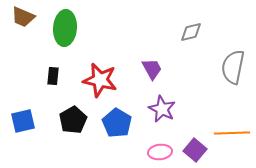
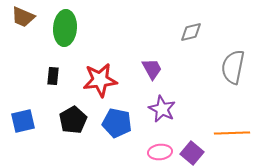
red star: rotated 20 degrees counterclockwise
blue pentagon: rotated 20 degrees counterclockwise
purple square: moved 3 px left, 3 px down
